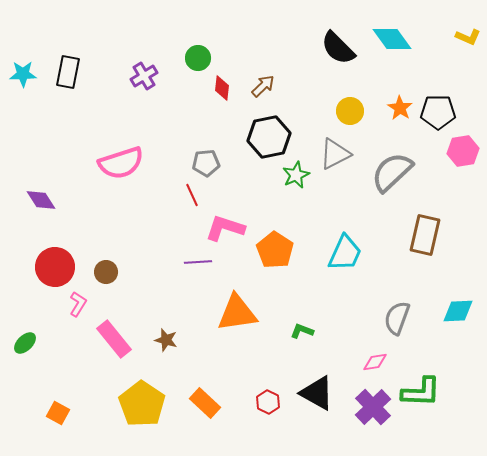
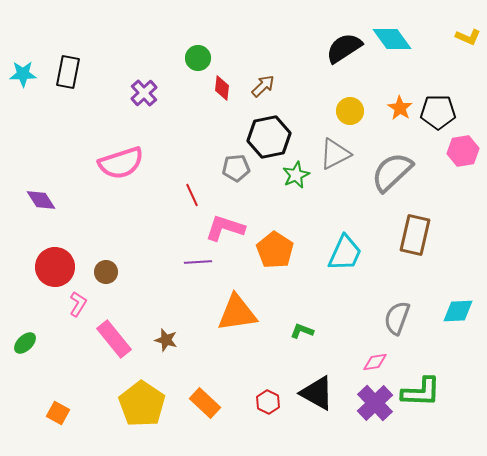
black semicircle at (338, 48): moved 6 px right; rotated 102 degrees clockwise
purple cross at (144, 76): moved 17 px down; rotated 12 degrees counterclockwise
gray pentagon at (206, 163): moved 30 px right, 5 px down
brown rectangle at (425, 235): moved 10 px left
purple cross at (373, 407): moved 2 px right, 4 px up
